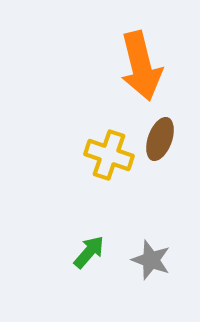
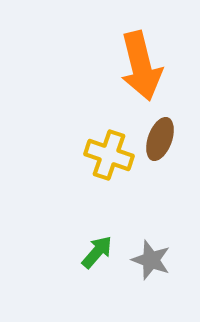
green arrow: moved 8 px right
